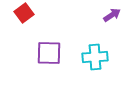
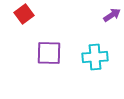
red square: moved 1 px down
